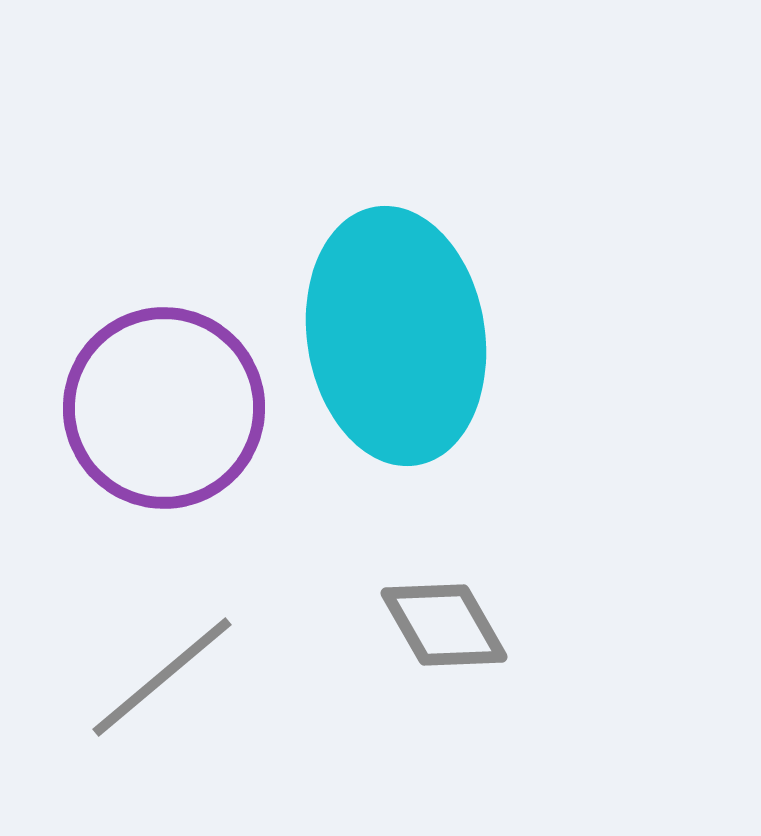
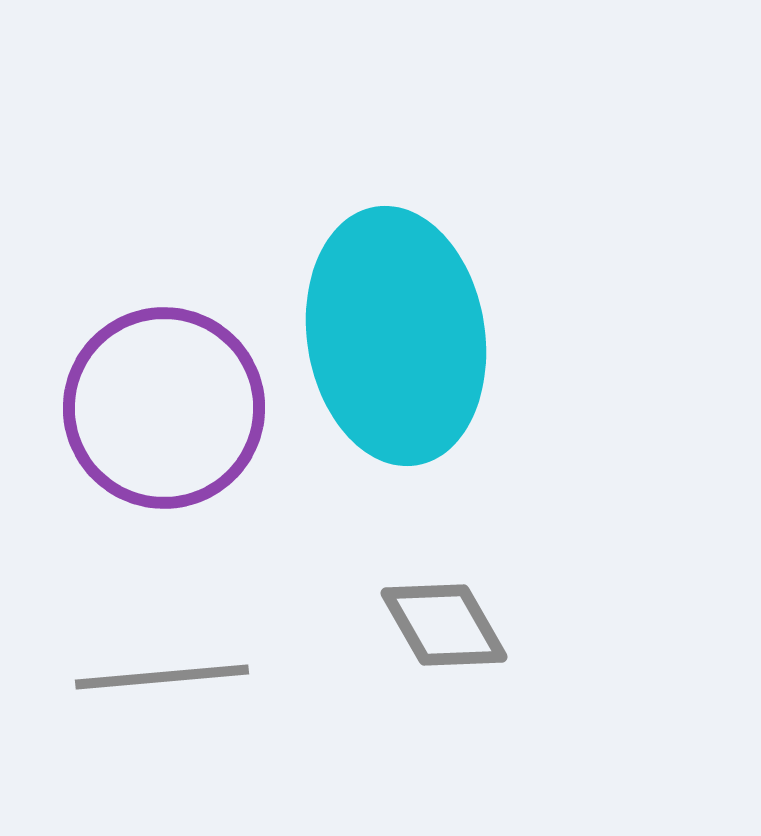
gray line: rotated 35 degrees clockwise
